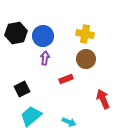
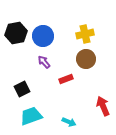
yellow cross: rotated 24 degrees counterclockwise
purple arrow: moved 1 px left, 4 px down; rotated 48 degrees counterclockwise
red arrow: moved 7 px down
cyan trapezoid: rotated 20 degrees clockwise
